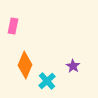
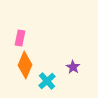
pink rectangle: moved 7 px right, 12 px down
purple star: moved 1 px down
